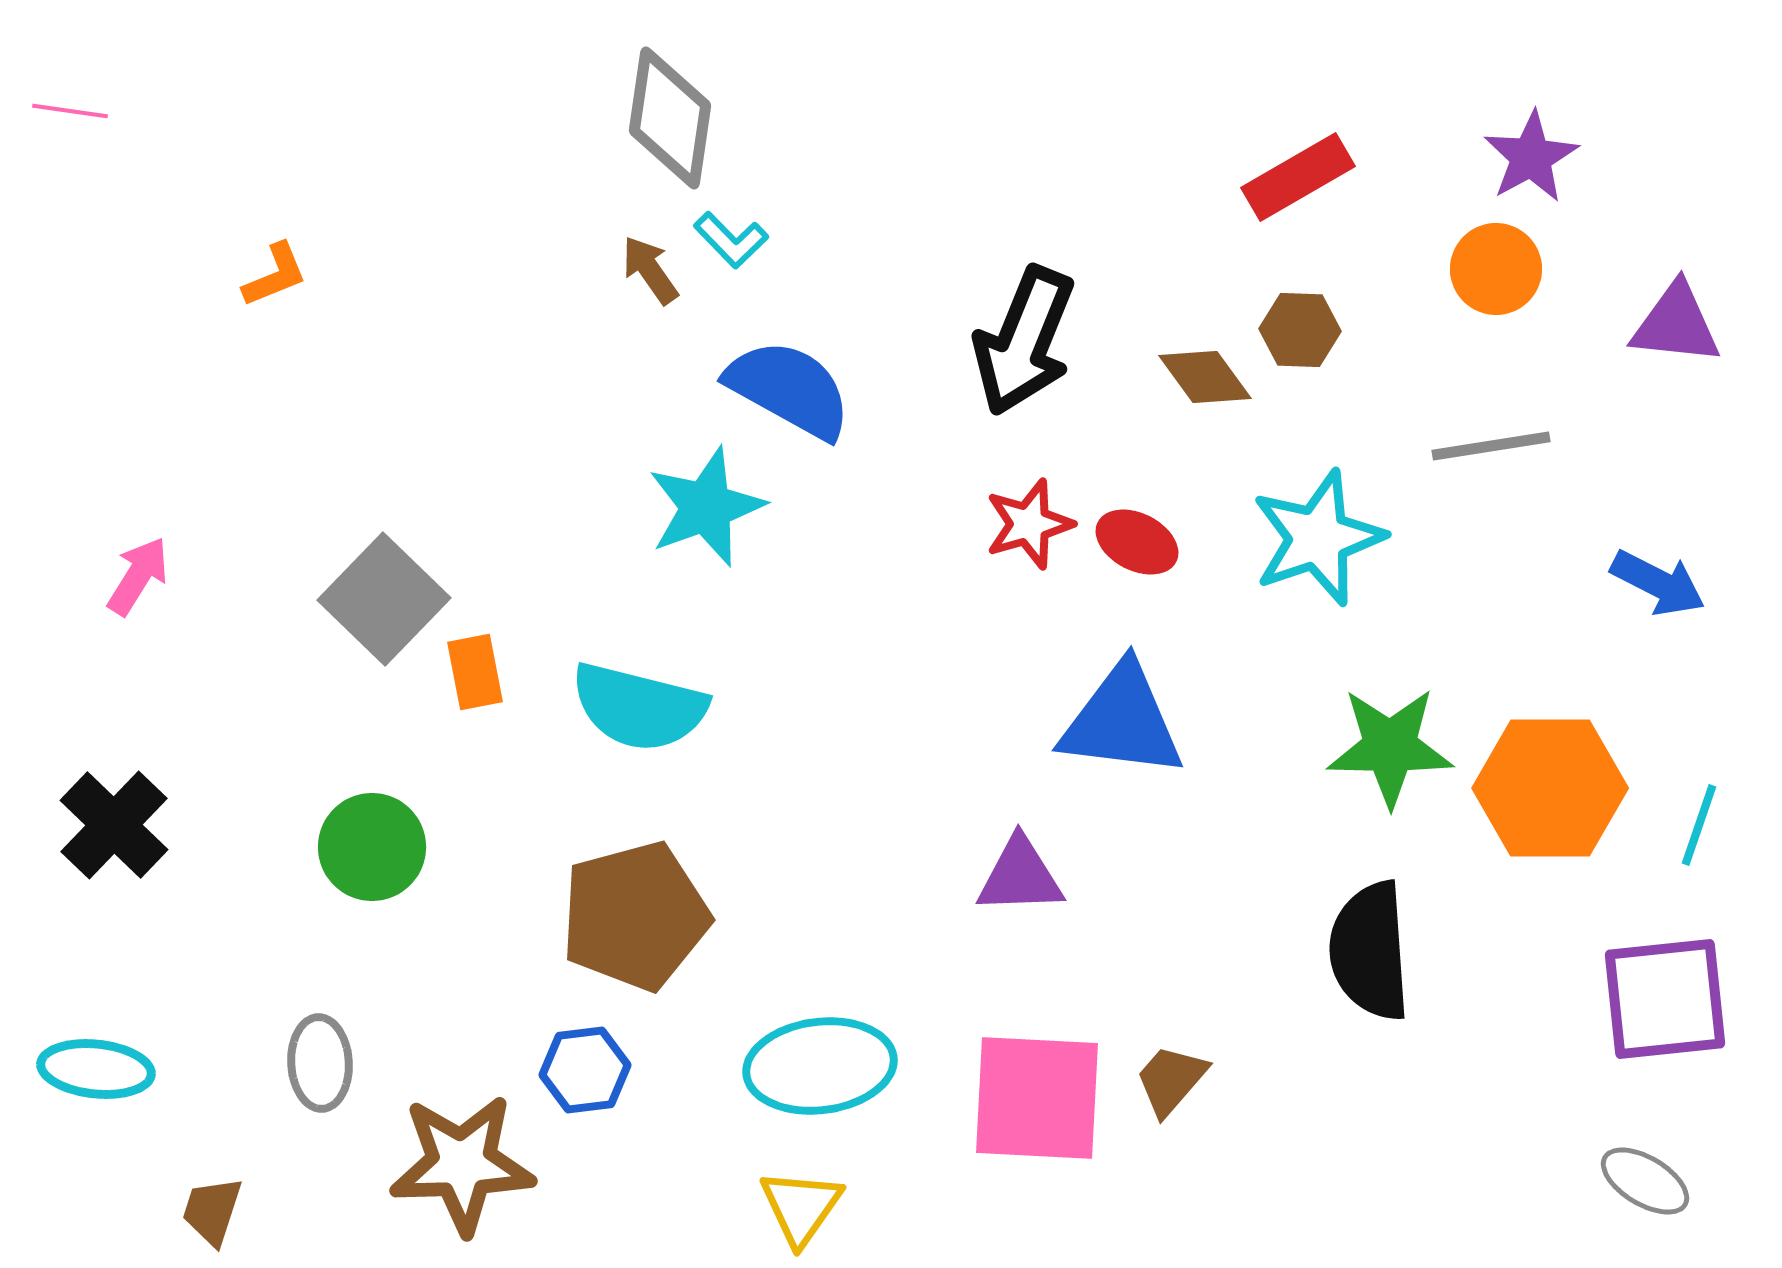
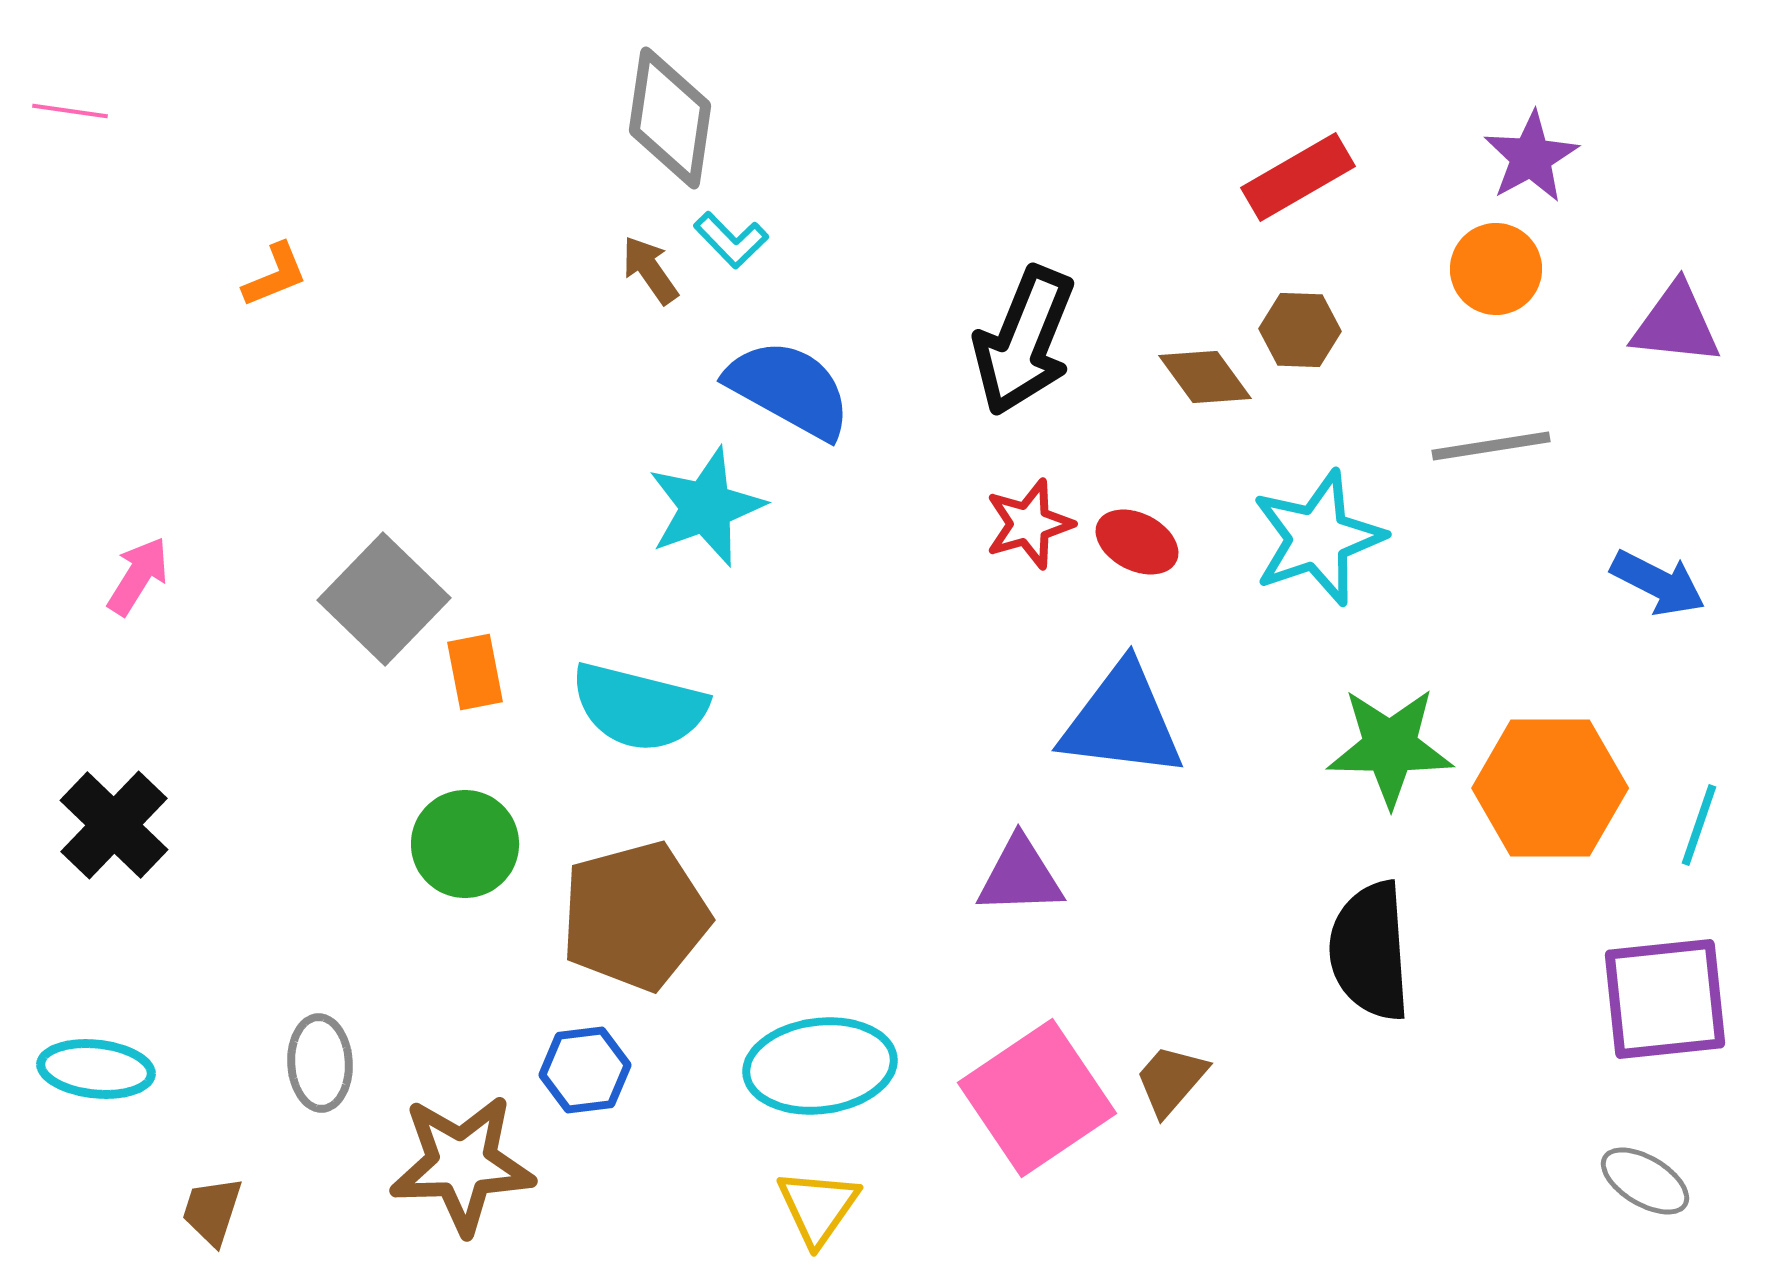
green circle at (372, 847): moved 93 px right, 3 px up
pink square at (1037, 1098): rotated 37 degrees counterclockwise
yellow triangle at (801, 1207): moved 17 px right
